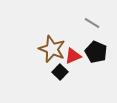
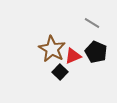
brown star: rotated 8 degrees clockwise
